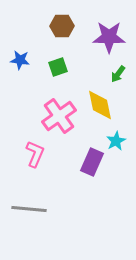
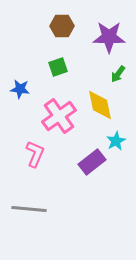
blue star: moved 29 px down
purple rectangle: rotated 28 degrees clockwise
